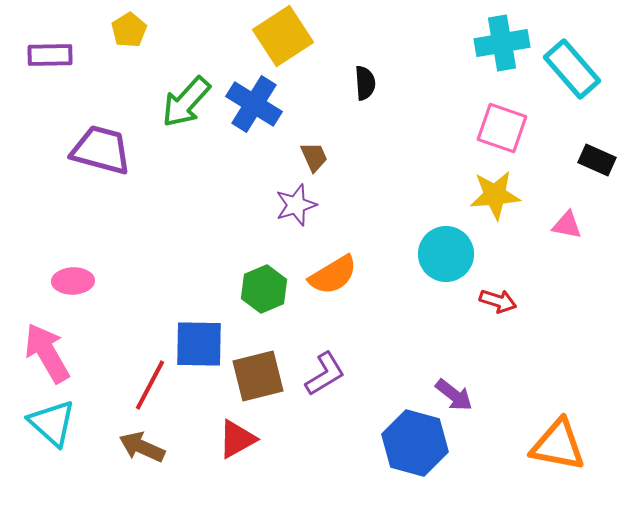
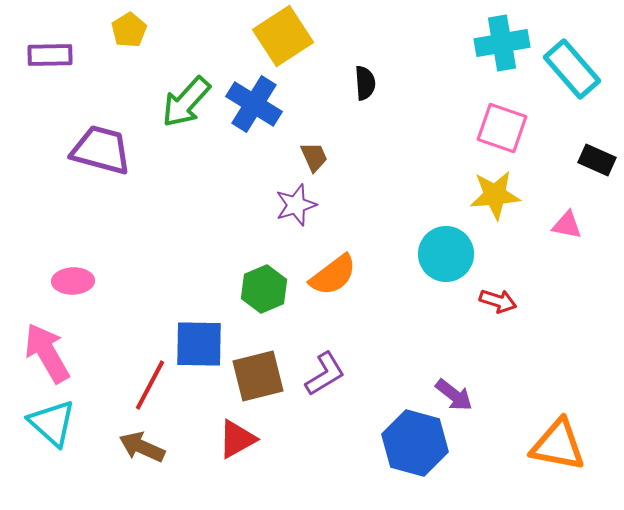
orange semicircle: rotated 6 degrees counterclockwise
